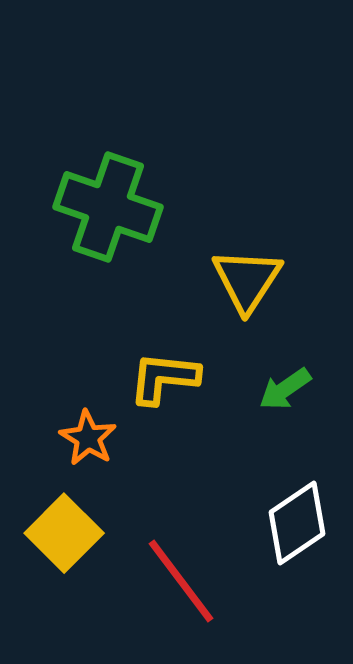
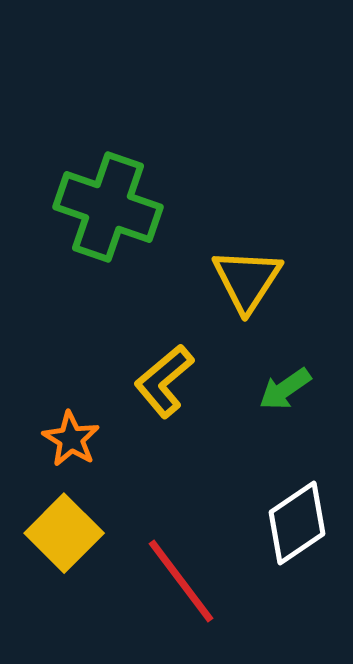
yellow L-shape: moved 3 px down; rotated 46 degrees counterclockwise
orange star: moved 17 px left, 1 px down
